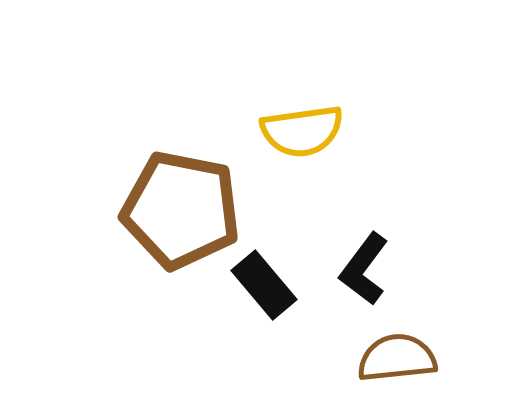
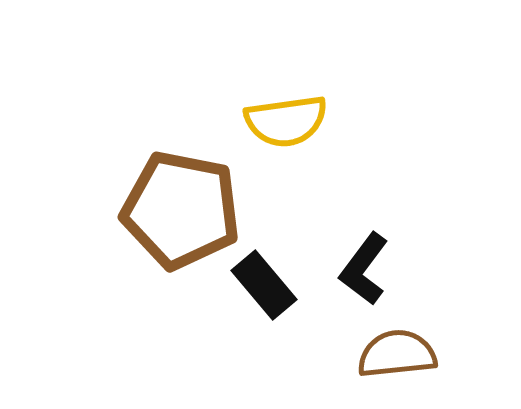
yellow semicircle: moved 16 px left, 10 px up
brown semicircle: moved 4 px up
